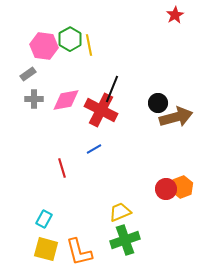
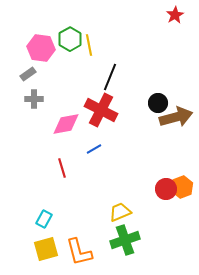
pink hexagon: moved 3 px left, 2 px down
black line: moved 2 px left, 12 px up
pink diamond: moved 24 px down
yellow square: rotated 30 degrees counterclockwise
